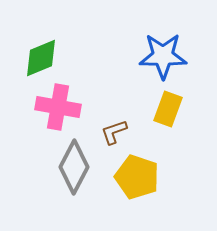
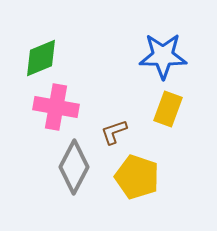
pink cross: moved 2 px left
